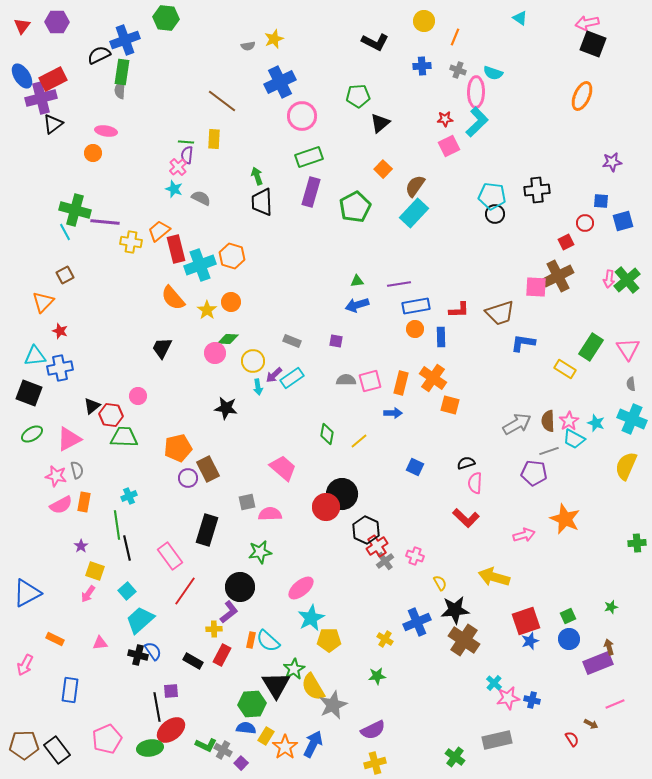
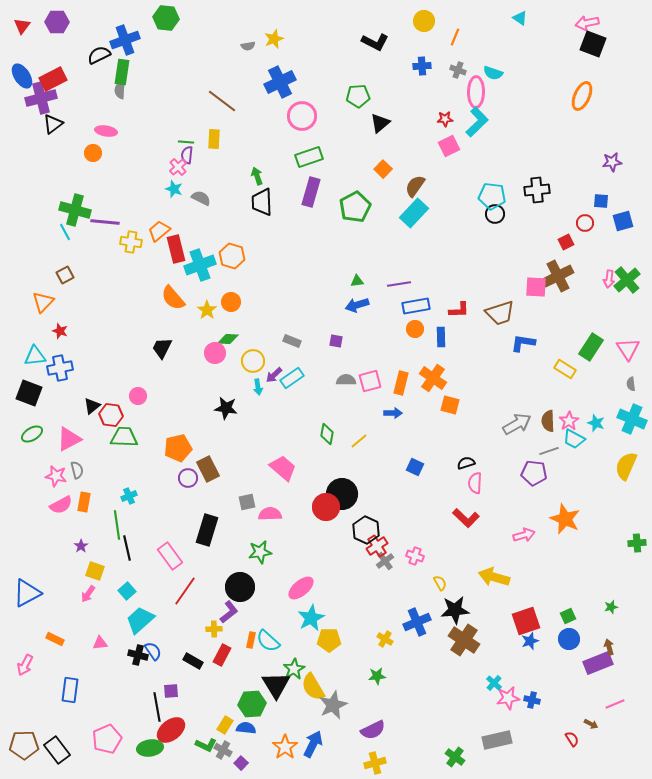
yellow rectangle at (266, 736): moved 41 px left, 11 px up
